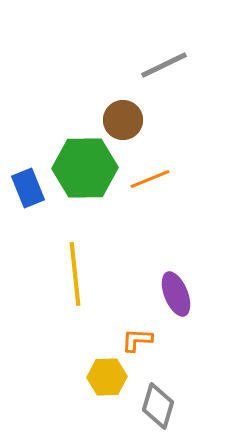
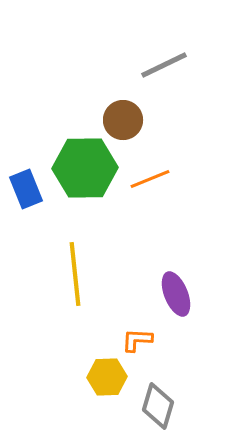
blue rectangle: moved 2 px left, 1 px down
